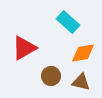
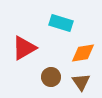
cyan rectangle: moved 7 px left, 1 px down; rotated 25 degrees counterclockwise
brown circle: moved 1 px down
brown triangle: rotated 42 degrees clockwise
